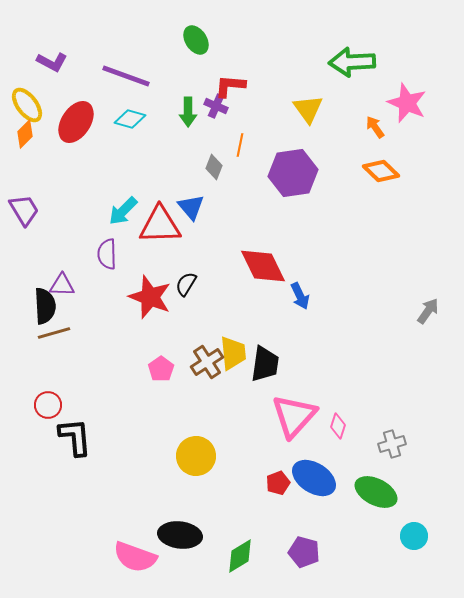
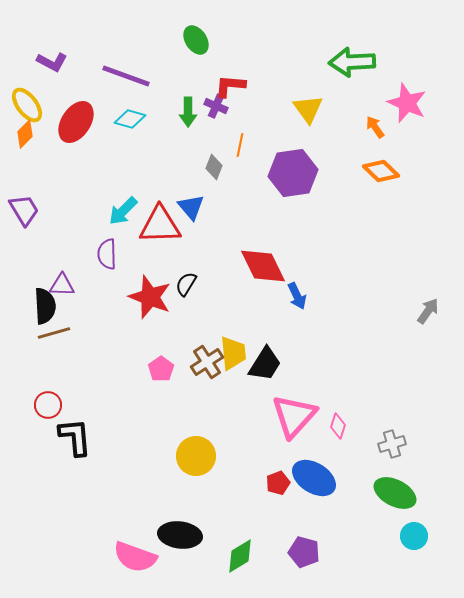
blue arrow at (300, 296): moved 3 px left
black trapezoid at (265, 364): rotated 24 degrees clockwise
green ellipse at (376, 492): moved 19 px right, 1 px down
